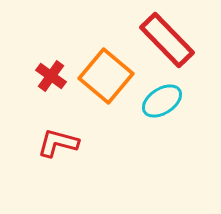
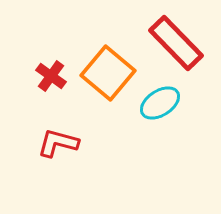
red rectangle: moved 9 px right, 3 px down
orange square: moved 2 px right, 3 px up
cyan ellipse: moved 2 px left, 2 px down
